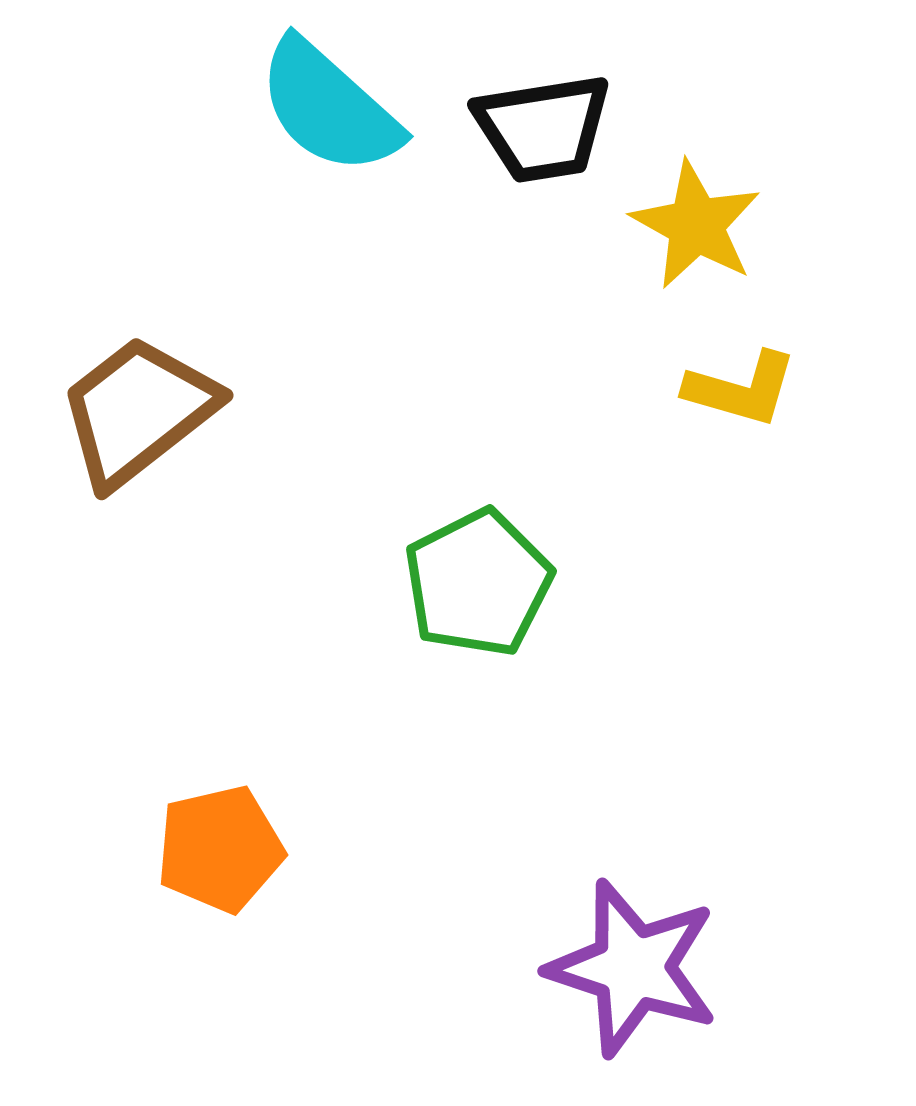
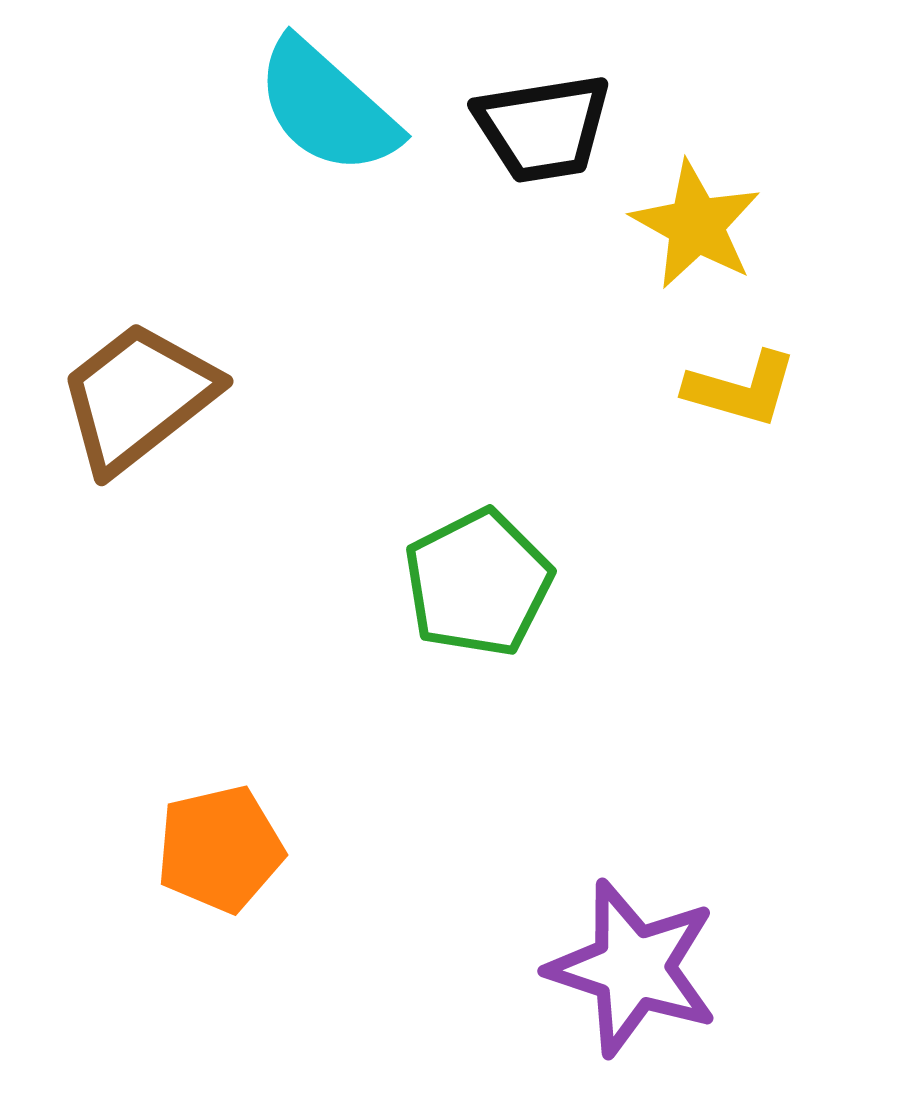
cyan semicircle: moved 2 px left
brown trapezoid: moved 14 px up
